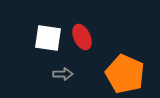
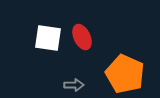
gray arrow: moved 11 px right, 11 px down
